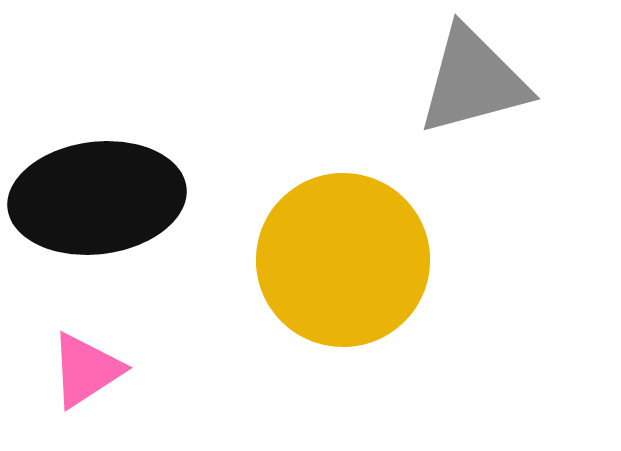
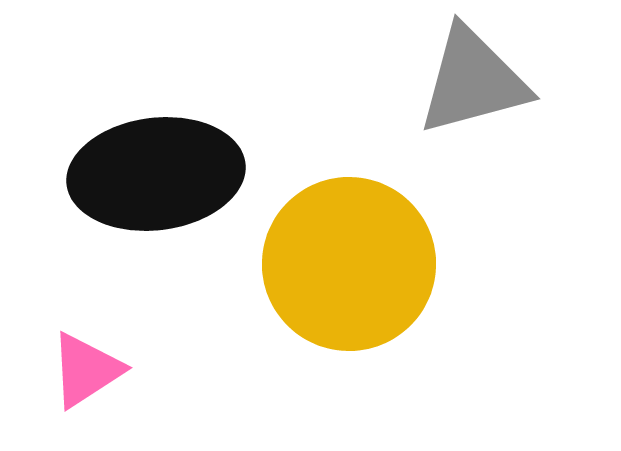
black ellipse: moved 59 px right, 24 px up
yellow circle: moved 6 px right, 4 px down
